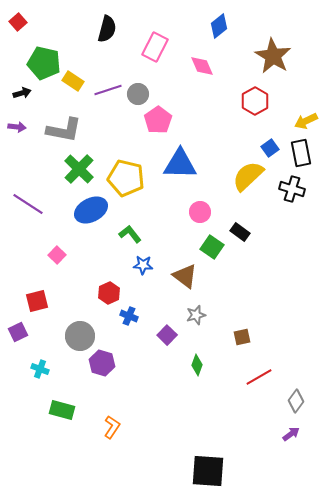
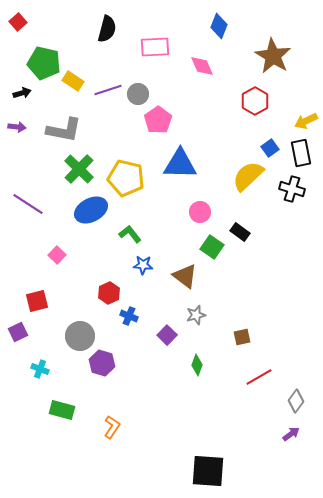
blue diamond at (219, 26): rotated 30 degrees counterclockwise
pink rectangle at (155, 47): rotated 60 degrees clockwise
